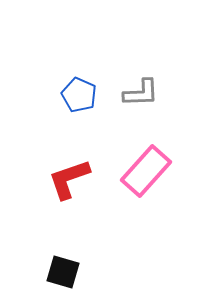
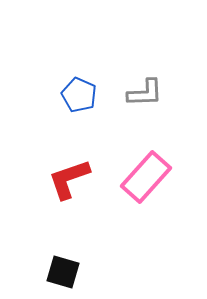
gray L-shape: moved 4 px right
pink rectangle: moved 6 px down
